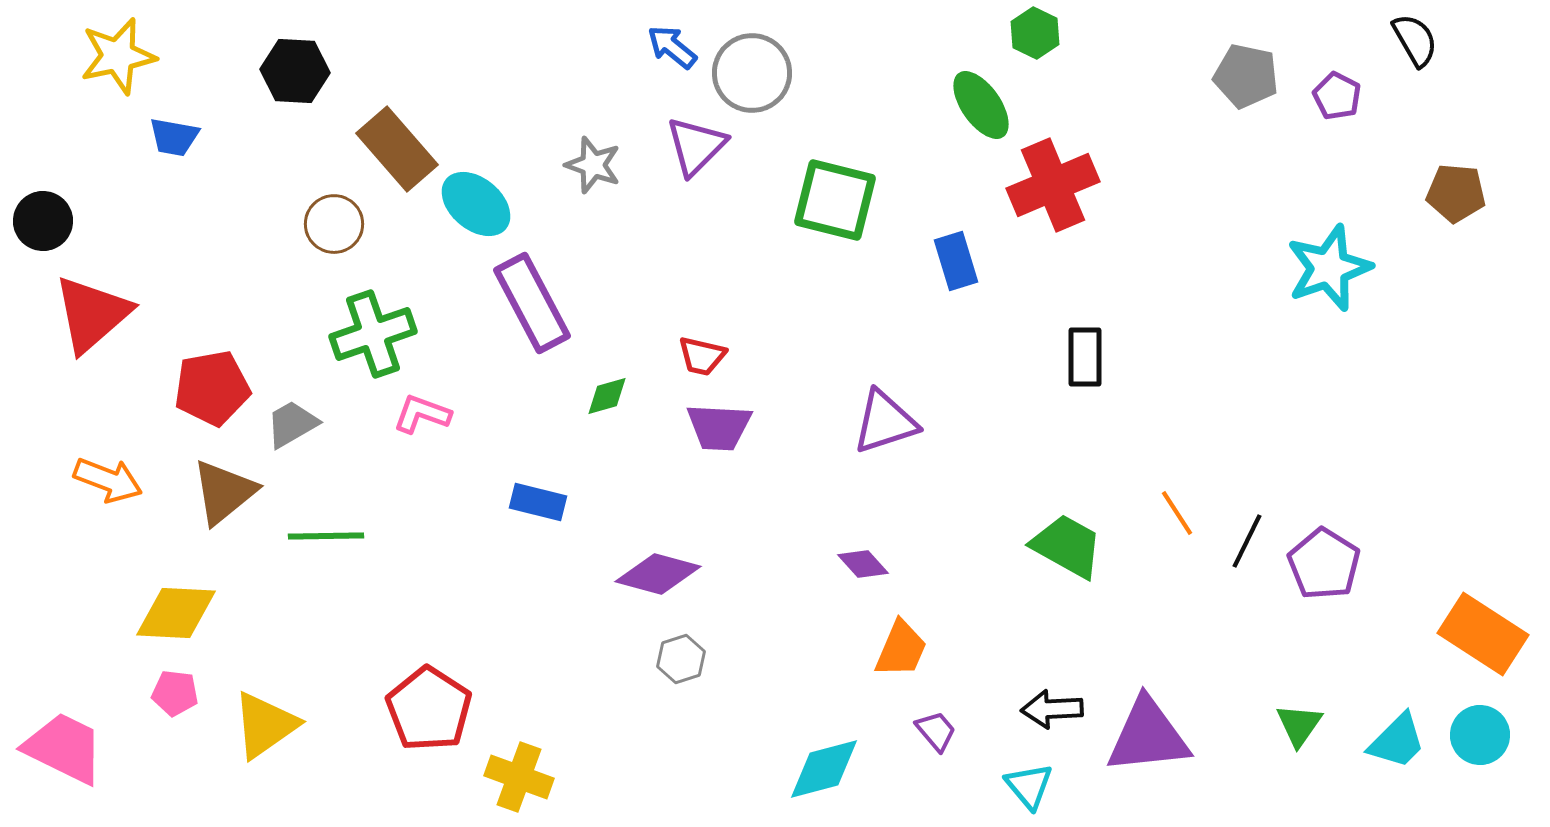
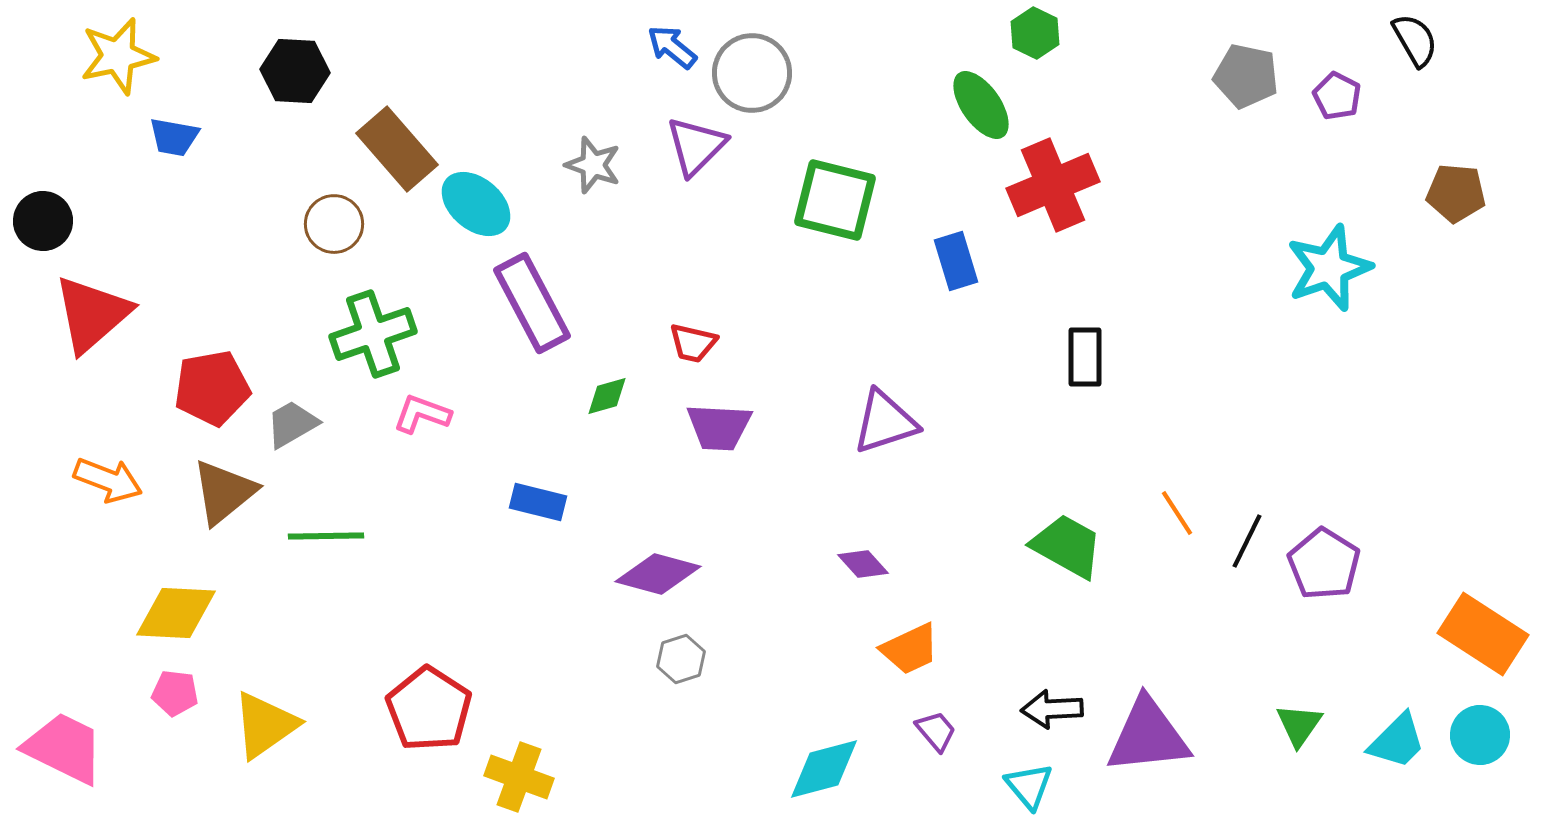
red trapezoid at (702, 356): moved 9 px left, 13 px up
orange trapezoid at (901, 649): moved 9 px right; rotated 42 degrees clockwise
